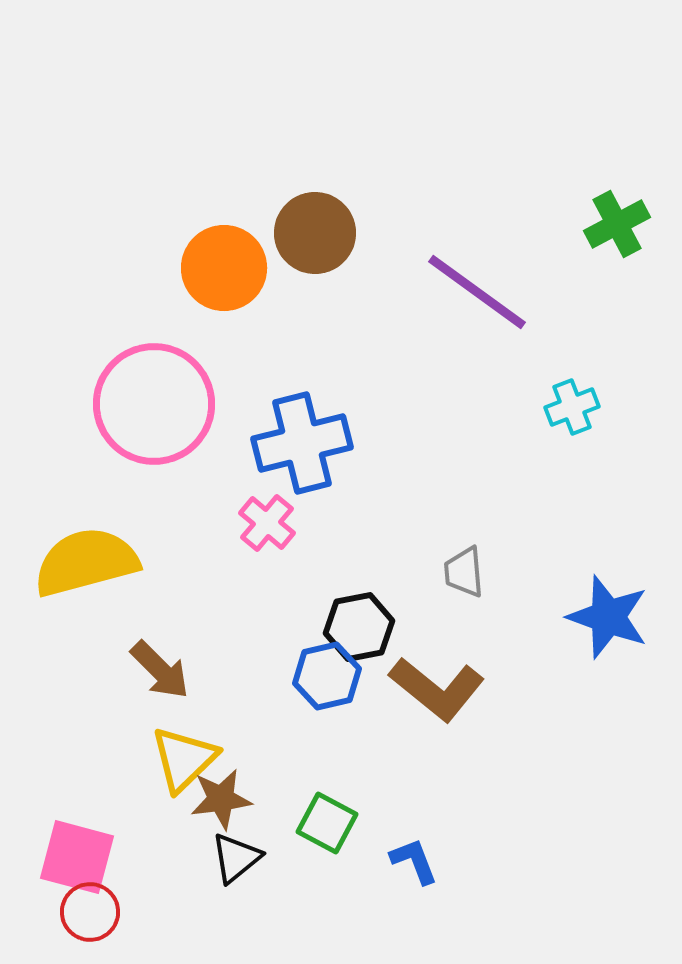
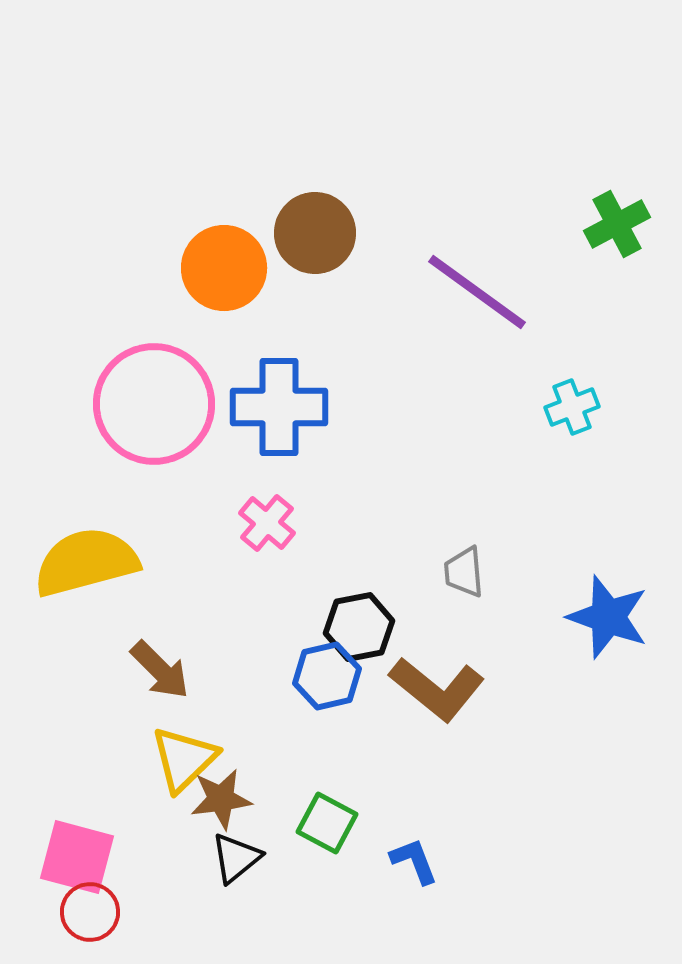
blue cross: moved 23 px left, 36 px up; rotated 14 degrees clockwise
